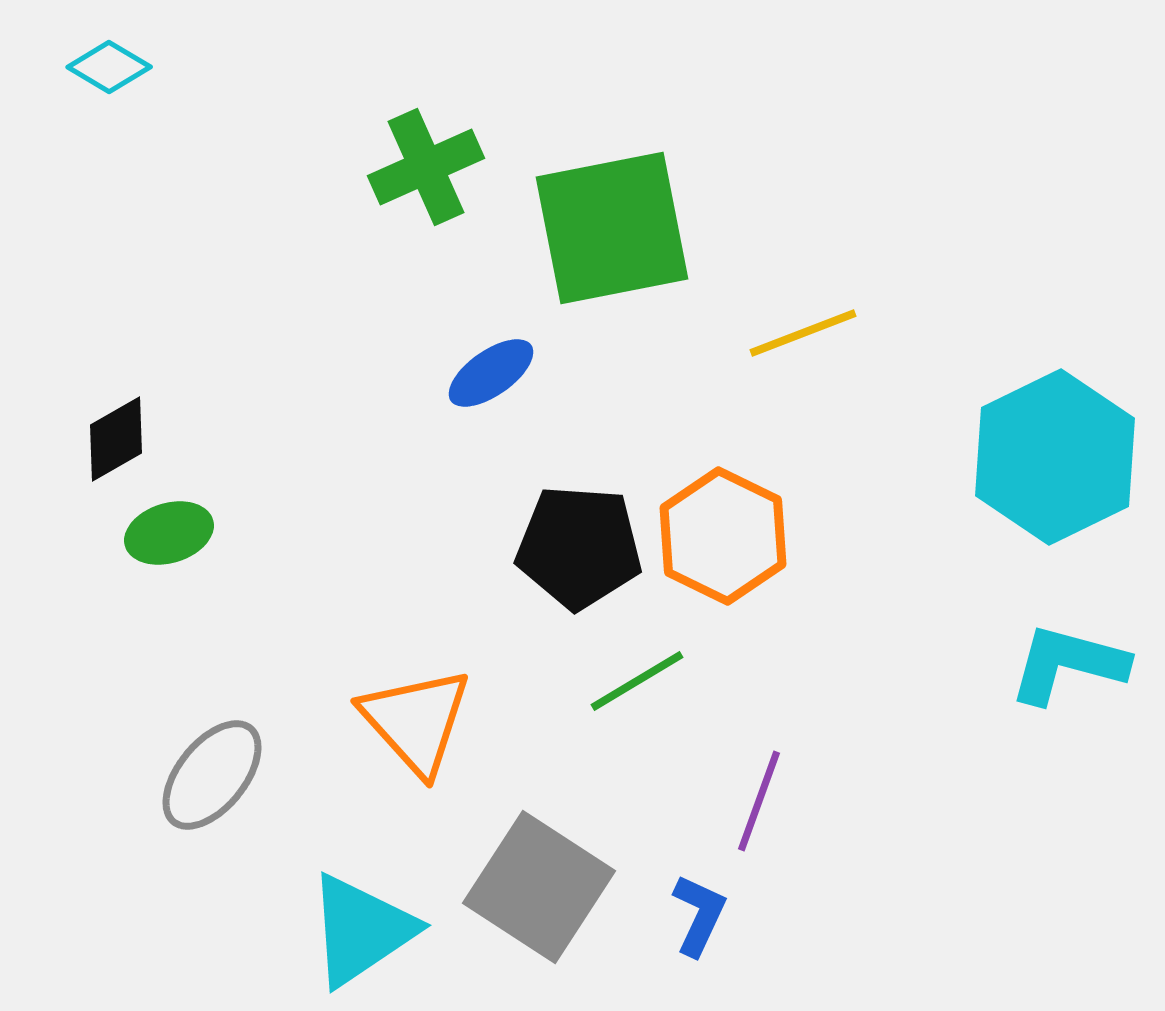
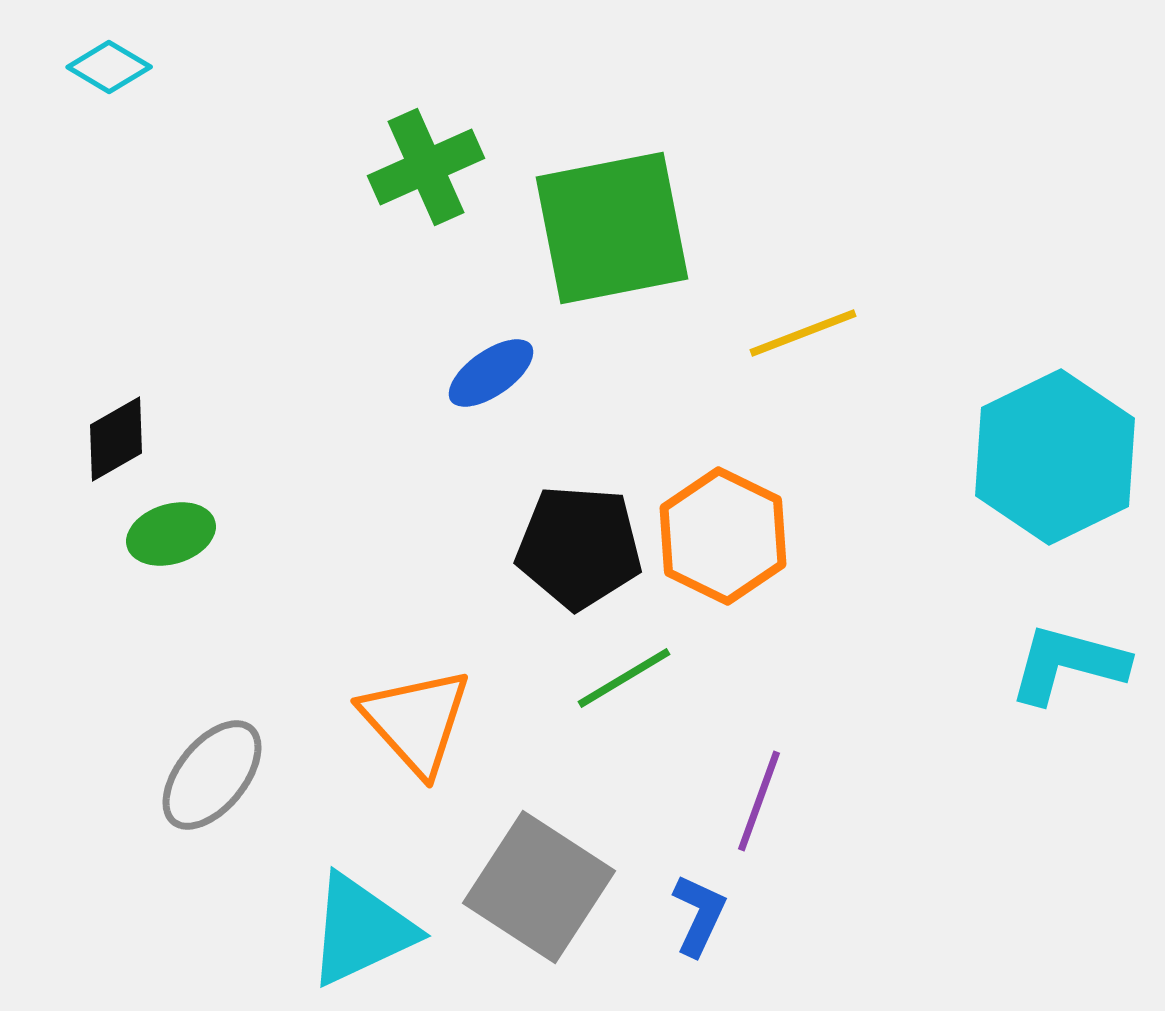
green ellipse: moved 2 px right, 1 px down
green line: moved 13 px left, 3 px up
cyan triangle: rotated 9 degrees clockwise
